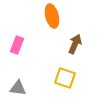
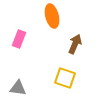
pink rectangle: moved 2 px right, 6 px up
